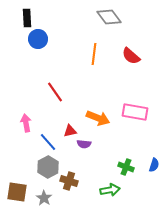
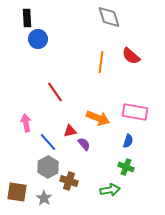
gray diamond: rotated 20 degrees clockwise
orange line: moved 7 px right, 8 px down
purple semicircle: rotated 136 degrees counterclockwise
blue semicircle: moved 26 px left, 24 px up
